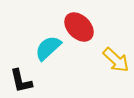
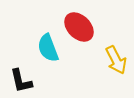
cyan semicircle: rotated 68 degrees counterclockwise
yellow arrow: rotated 20 degrees clockwise
